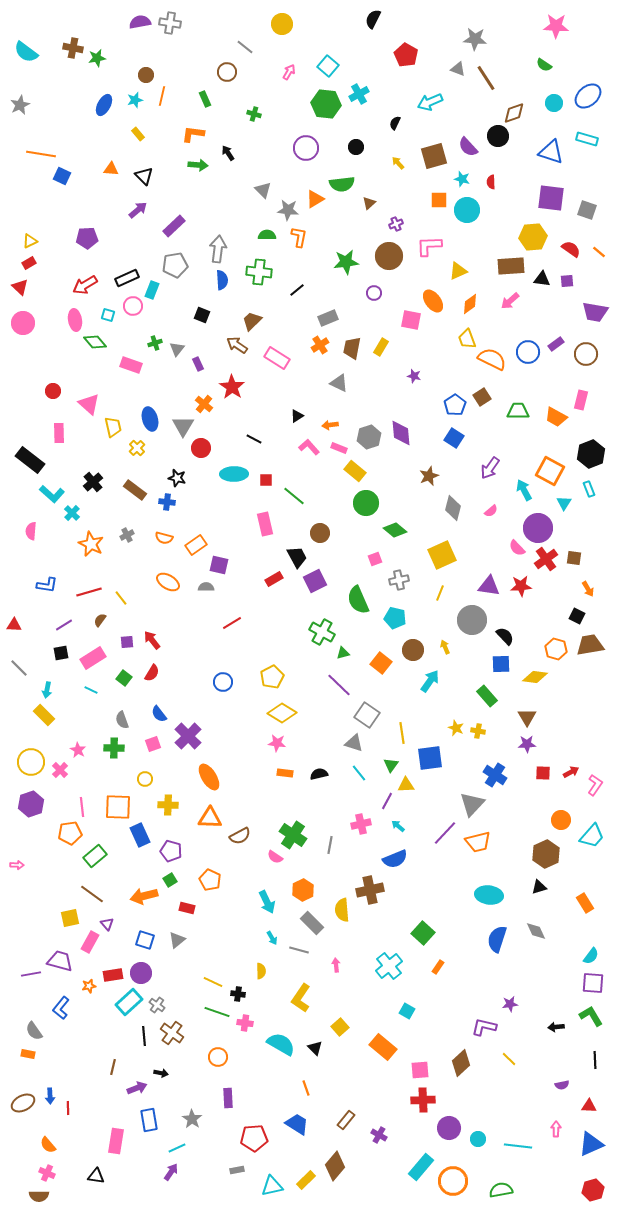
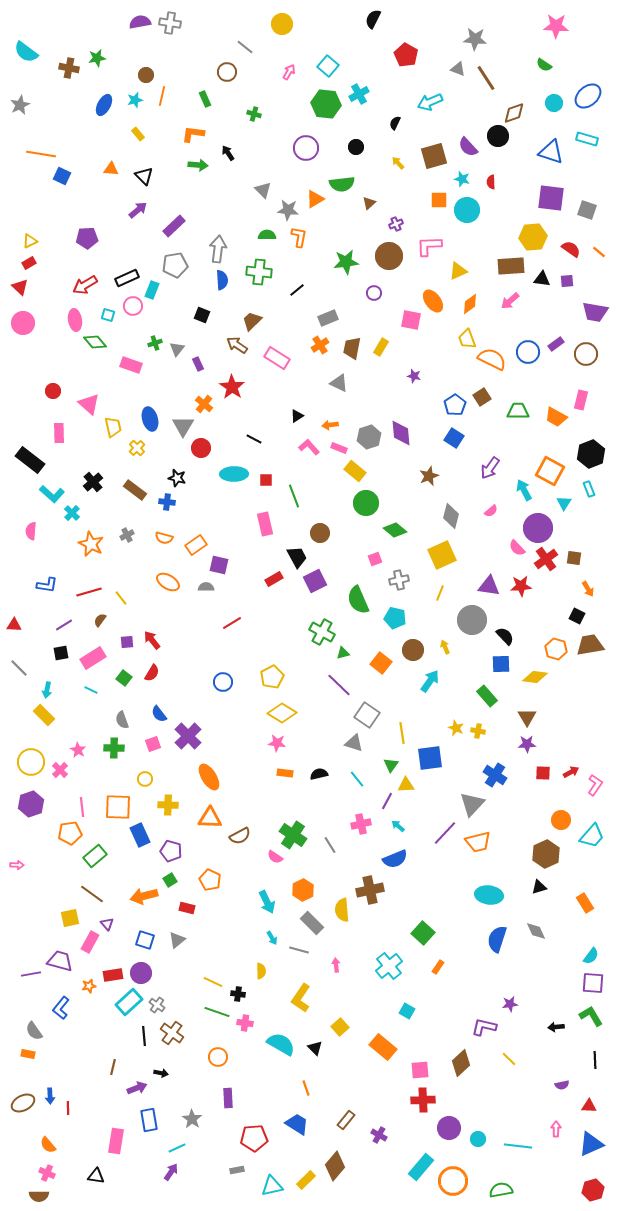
brown cross at (73, 48): moved 4 px left, 20 px down
green line at (294, 496): rotated 30 degrees clockwise
gray diamond at (453, 508): moved 2 px left, 8 px down
cyan line at (359, 773): moved 2 px left, 6 px down
gray line at (330, 845): rotated 42 degrees counterclockwise
